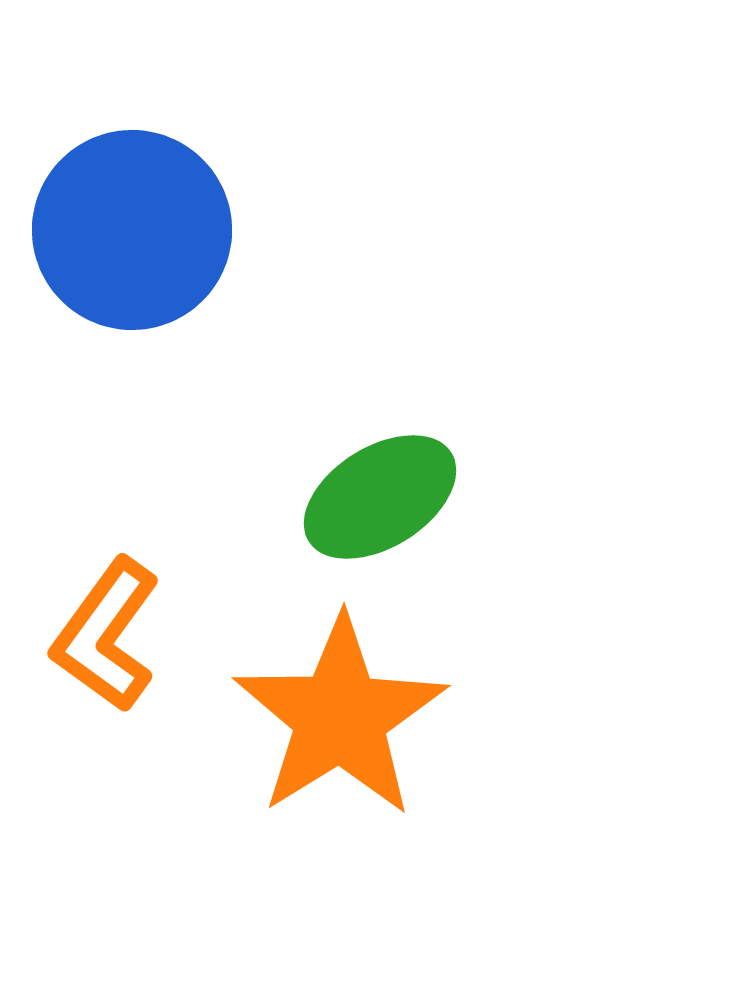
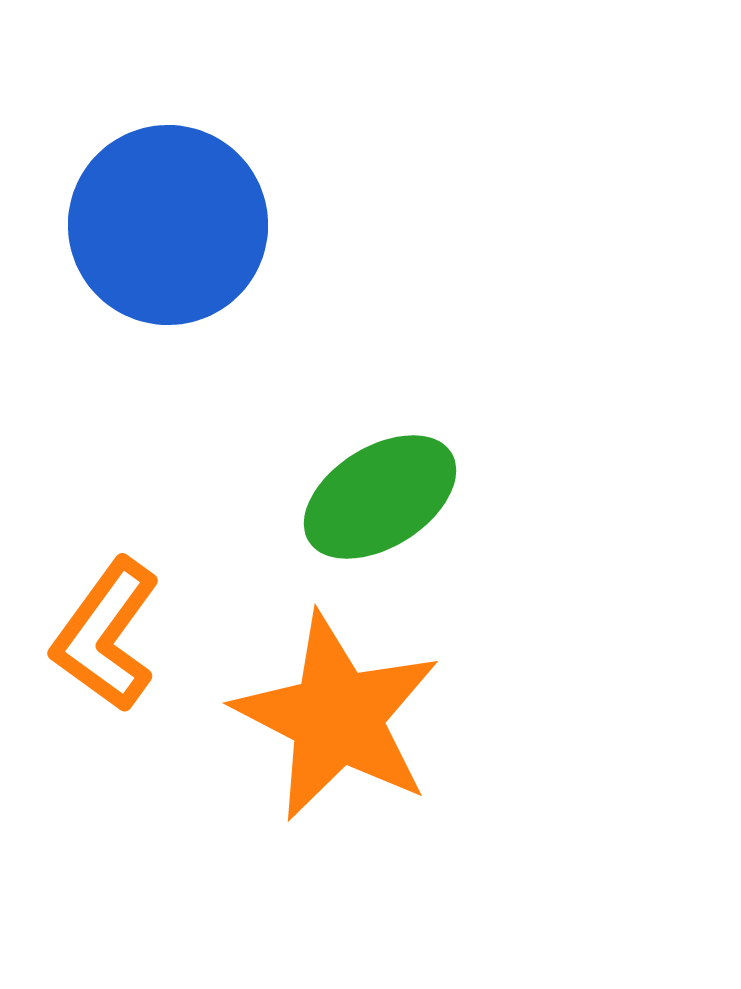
blue circle: moved 36 px right, 5 px up
orange star: moved 3 px left; rotated 13 degrees counterclockwise
